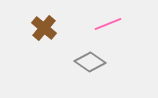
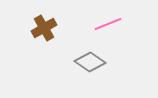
brown cross: rotated 20 degrees clockwise
